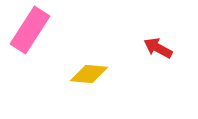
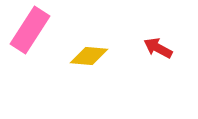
yellow diamond: moved 18 px up
